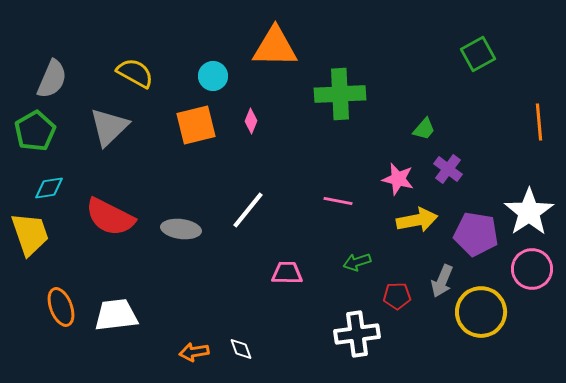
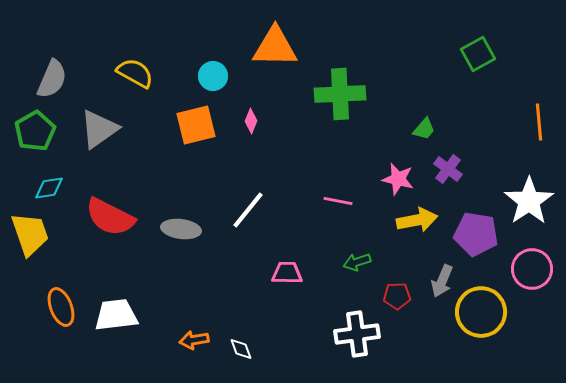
gray triangle: moved 10 px left, 2 px down; rotated 9 degrees clockwise
white star: moved 11 px up
orange arrow: moved 12 px up
